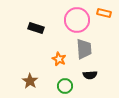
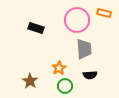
orange star: moved 9 px down; rotated 16 degrees clockwise
